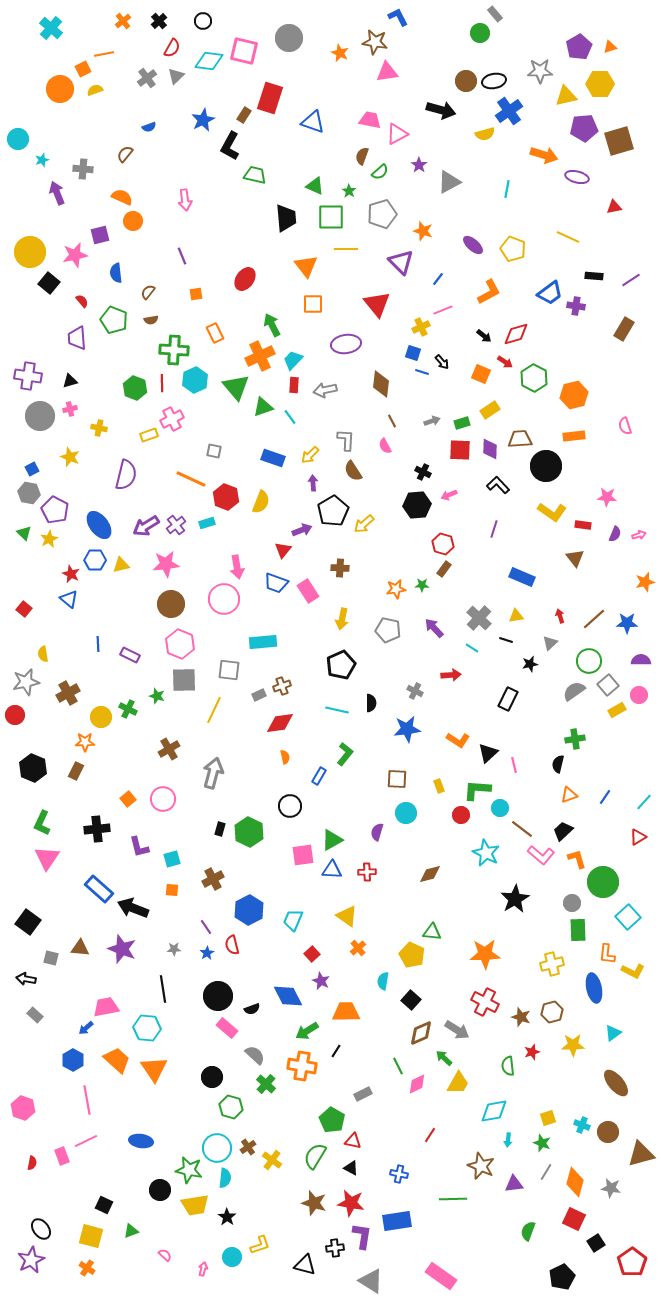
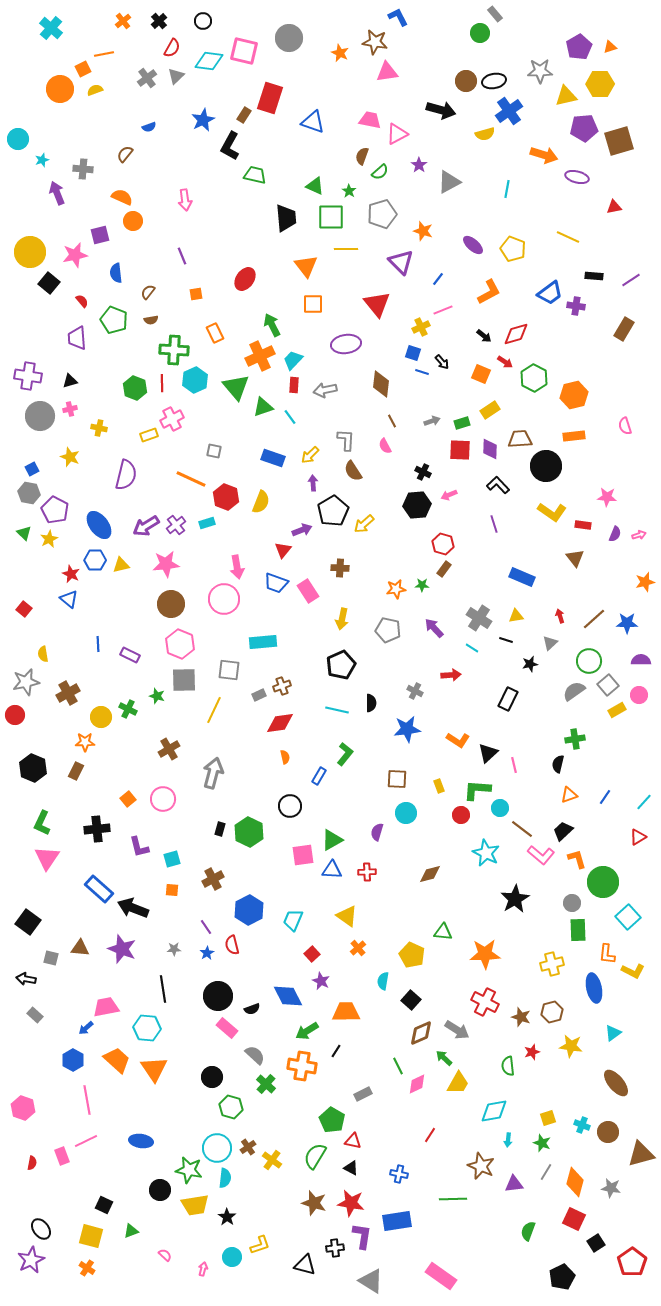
purple line at (494, 529): moved 5 px up; rotated 36 degrees counterclockwise
gray cross at (479, 618): rotated 10 degrees counterclockwise
green triangle at (432, 932): moved 11 px right
yellow star at (573, 1045): moved 2 px left, 1 px down; rotated 10 degrees clockwise
